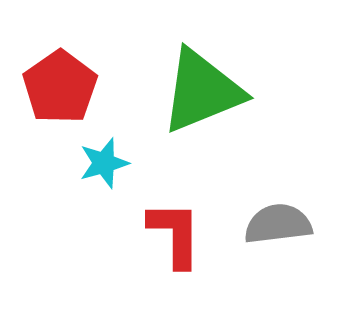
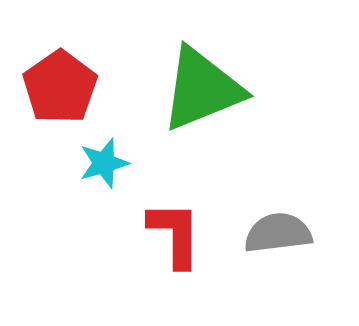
green triangle: moved 2 px up
gray semicircle: moved 9 px down
